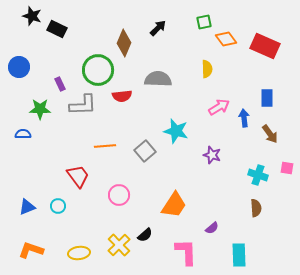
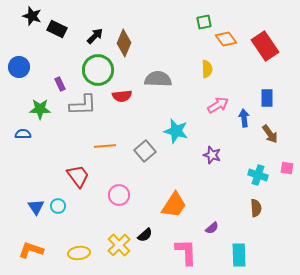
black arrow: moved 63 px left, 8 px down
red rectangle: rotated 32 degrees clockwise
pink arrow: moved 1 px left, 2 px up
blue triangle: moved 9 px right; rotated 42 degrees counterclockwise
